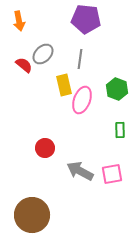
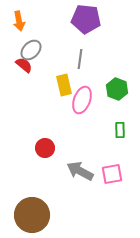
gray ellipse: moved 12 px left, 4 px up
